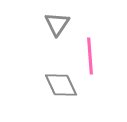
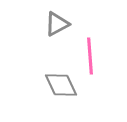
gray triangle: rotated 28 degrees clockwise
